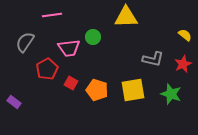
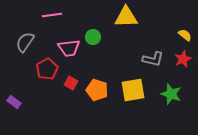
red star: moved 5 px up
